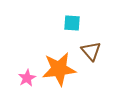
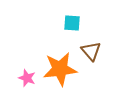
orange star: moved 1 px right
pink star: rotated 24 degrees counterclockwise
